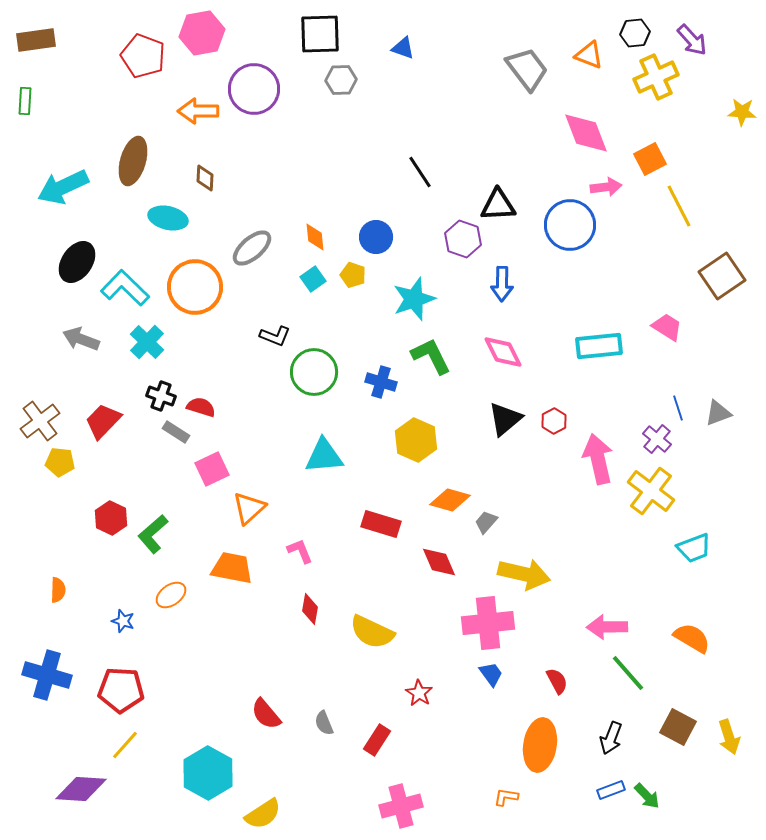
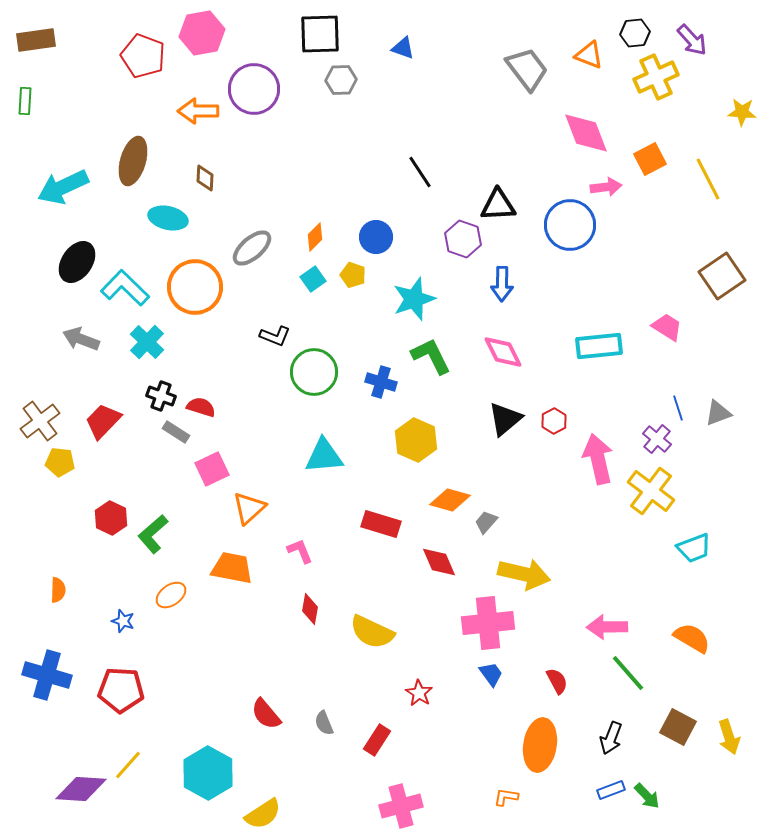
yellow line at (679, 206): moved 29 px right, 27 px up
orange diamond at (315, 237): rotated 52 degrees clockwise
yellow line at (125, 745): moved 3 px right, 20 px down
